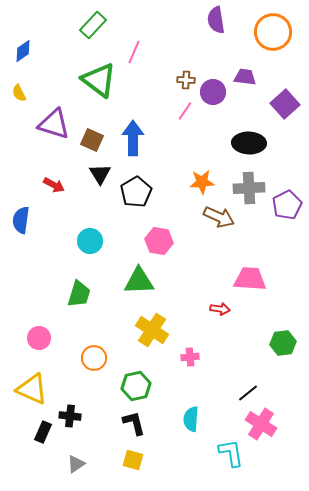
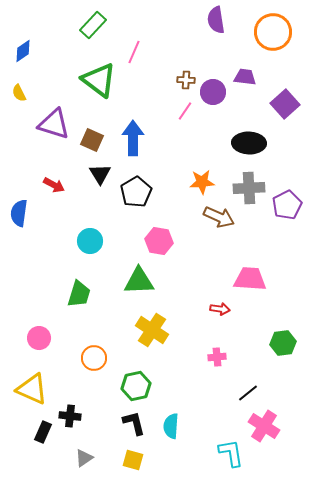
blue semicircle at (21, 220): moved 2 px left, 7 px up
pink cross at (190, 357): moved 27 px right
cyan semicircle at (191, 419): moved 20 px left, 7 px down
pink cross at (261, 424): moved 3 px right, 2 px down
gray triangle at (76, 464): moved 8 px right, 6 px up
